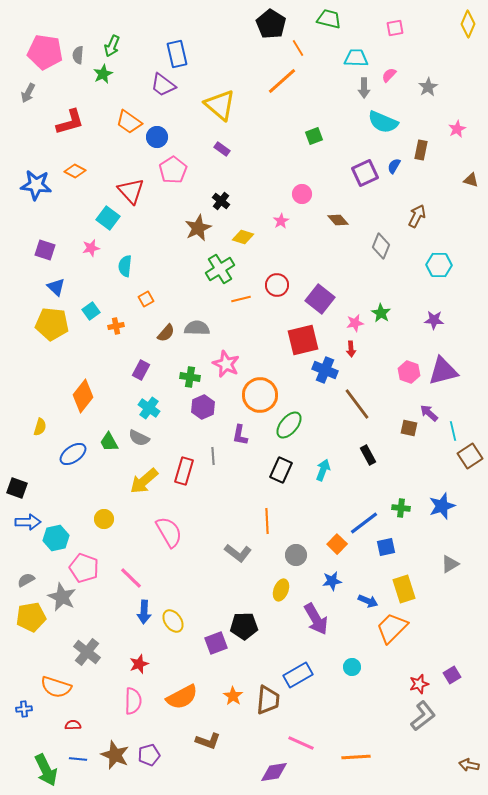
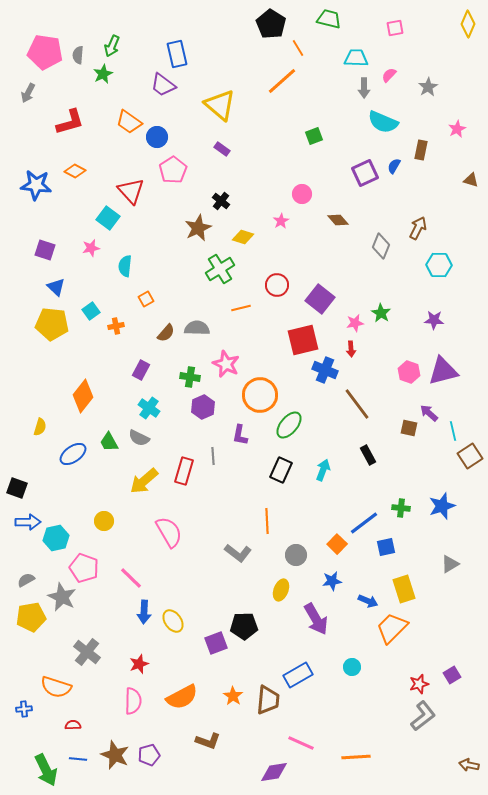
brown arrow at (417, 216): moved 1 px right, 12 px down
orange line at (241, 299): moved 9 px down
yellow circle at (104, 519): moved 2 px down
